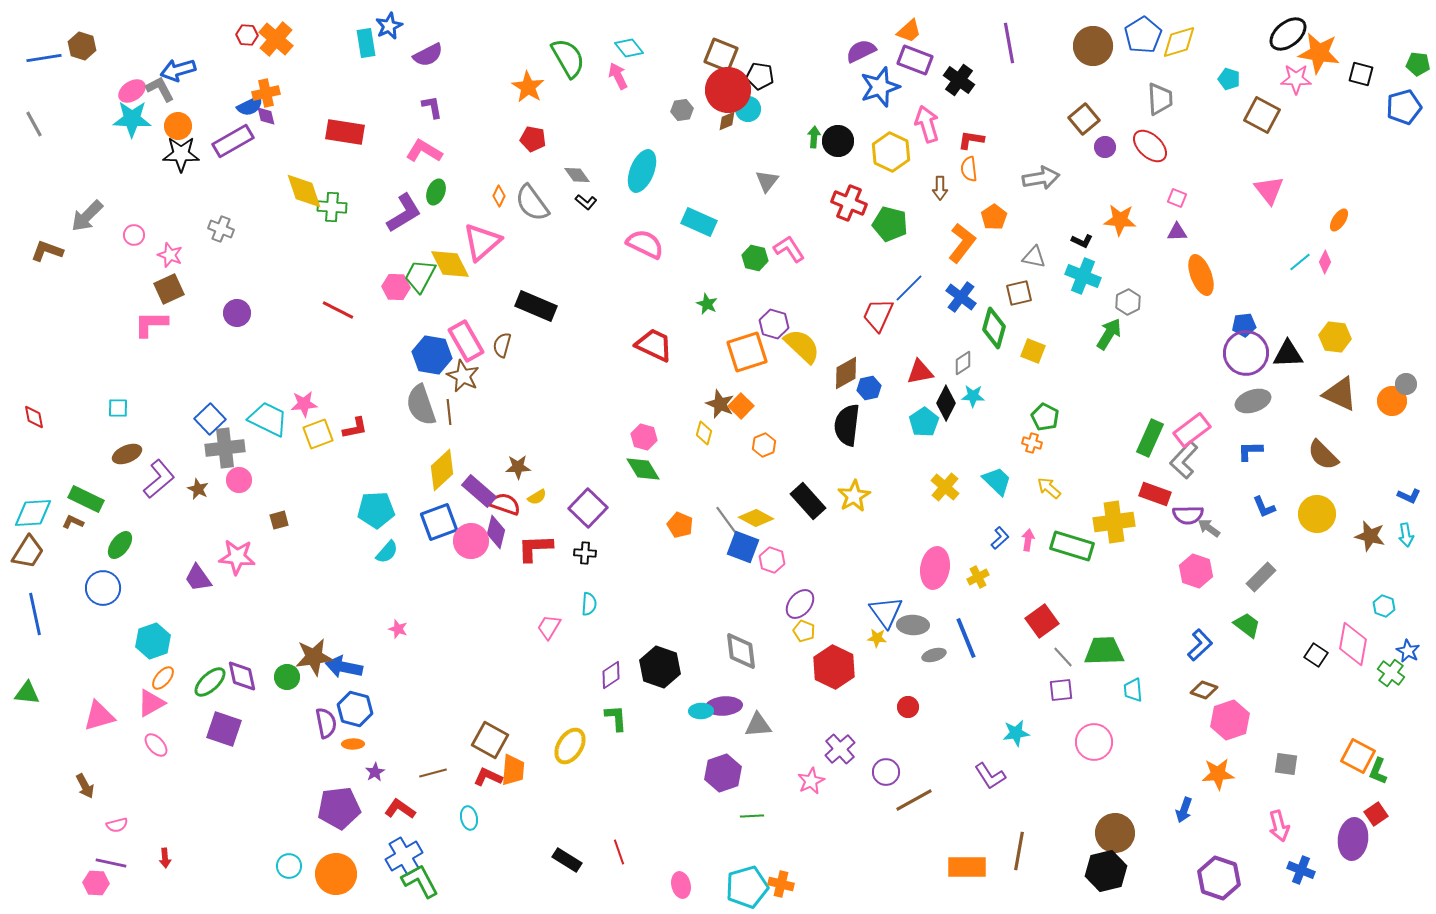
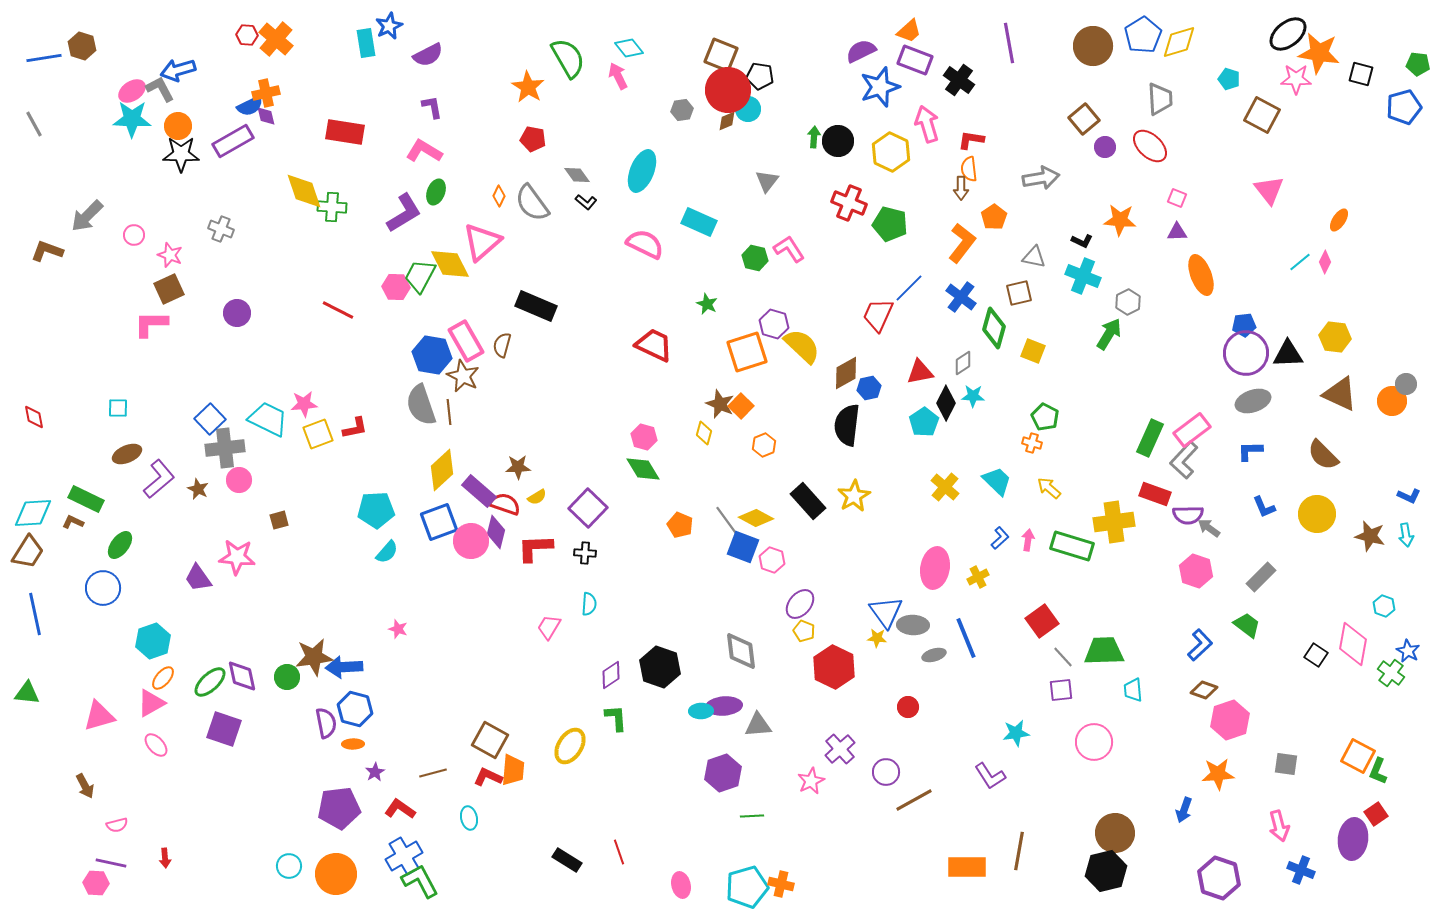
brown arrow at (940, 188): moved 21 px right
blue arrow at (344, 667): rotated 15 degrees counterclockwise
